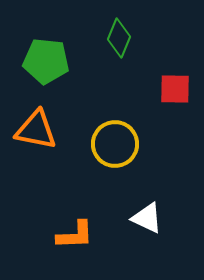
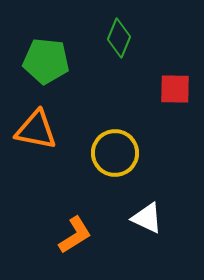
yellow circle: moved 9 px down
orange L-shape: rotated 30 degrees counterclockwise
